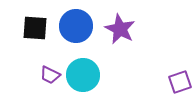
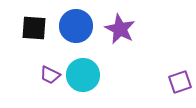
black square: moved 1 px left
